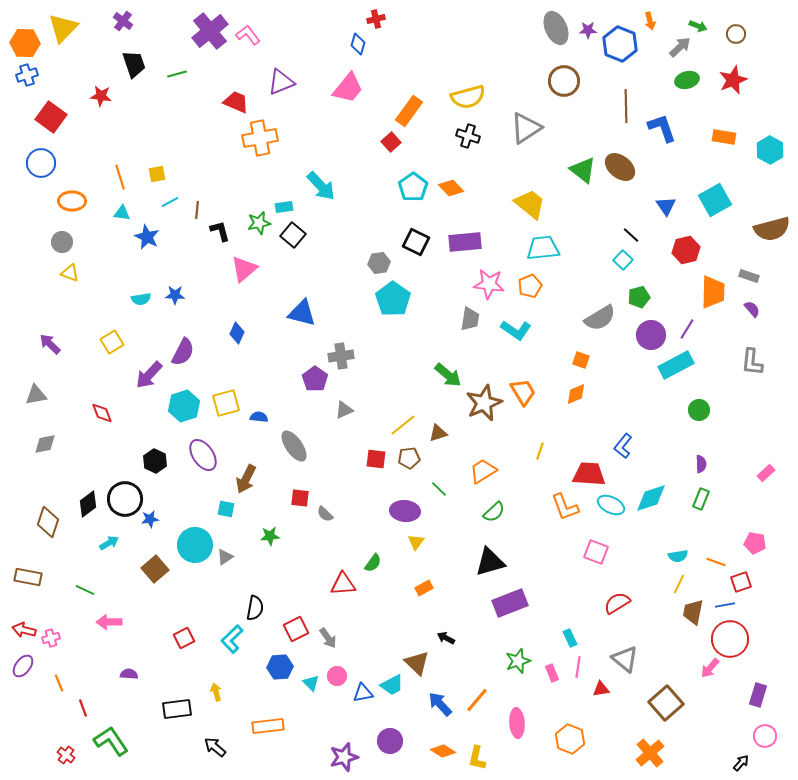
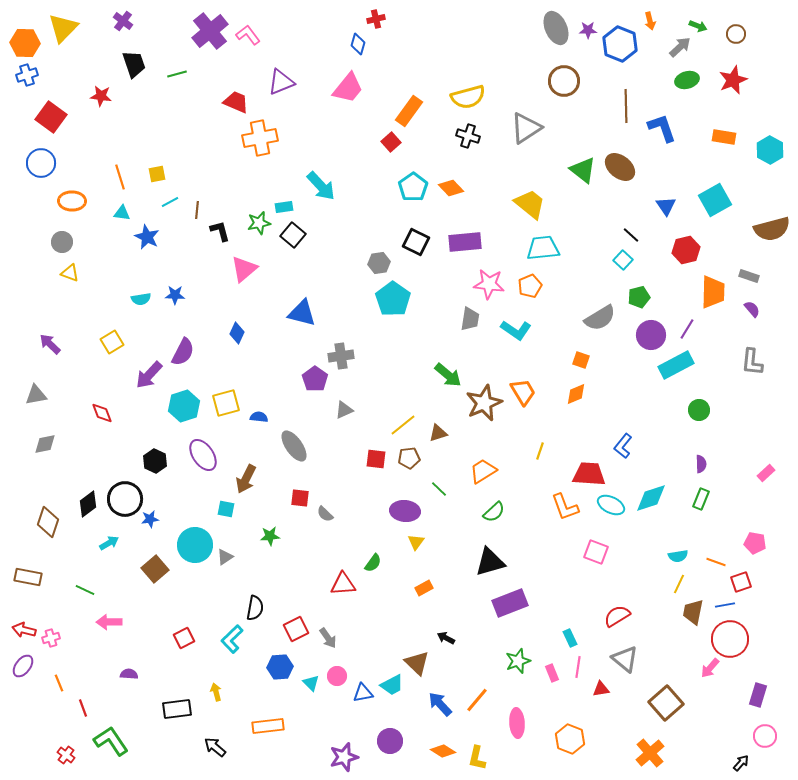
red semicircle at (617, 603): moved 13 px down
